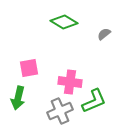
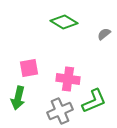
pink cross: moved 2 px left, 3 px up
